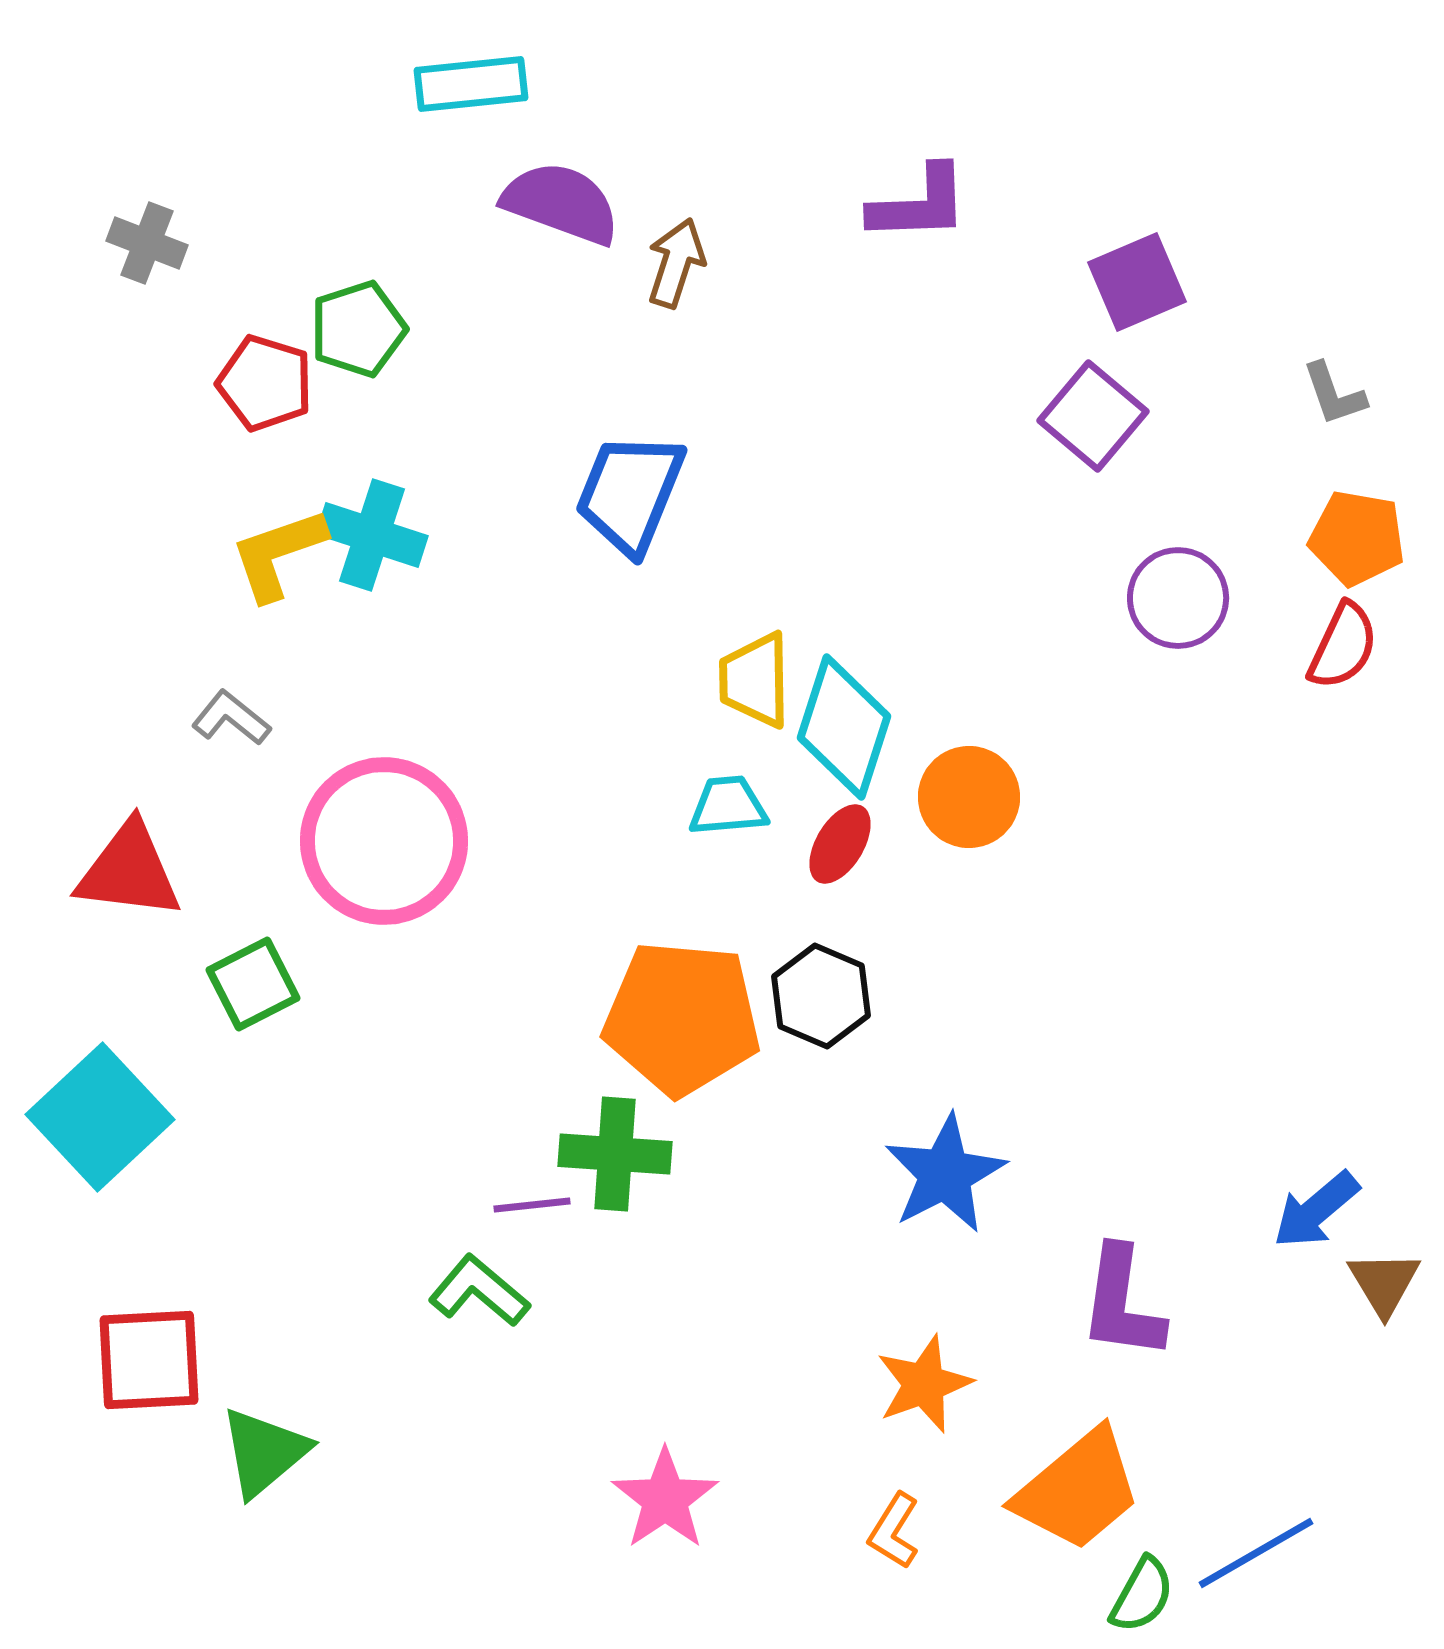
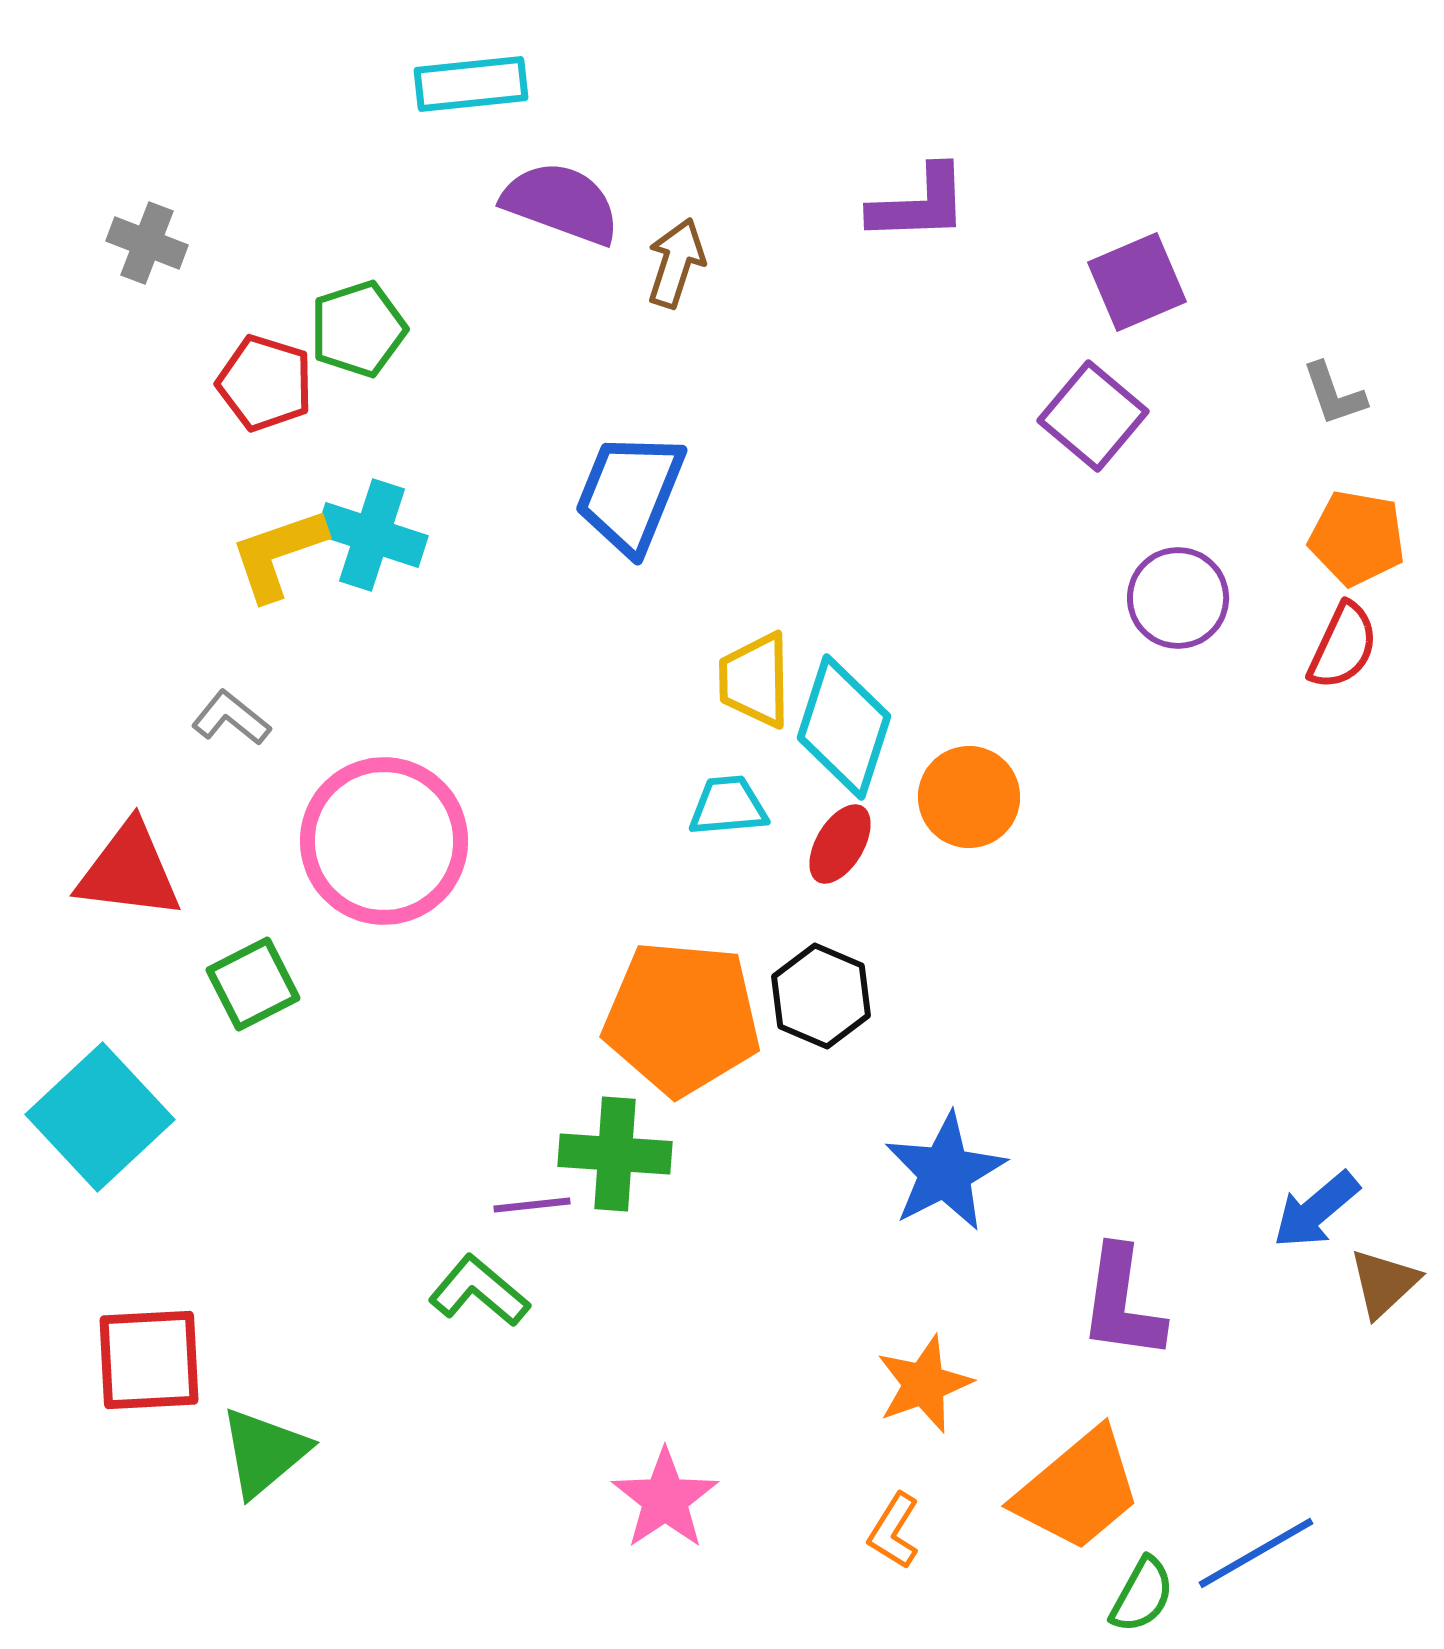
blue star at (945, 1174): moved 2 px up
brown triangle at (1384, 1283): rotated 18 degrees clockwise
